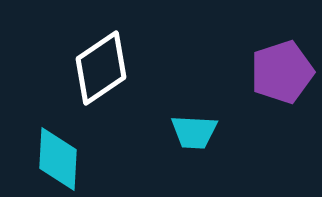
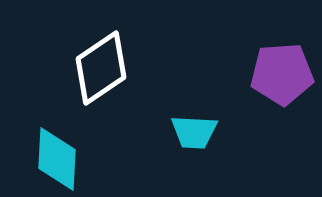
purple pentagon: moved 2 px down; rotated 14 degrees clockwise
cyan diamond: moved 1 px left
